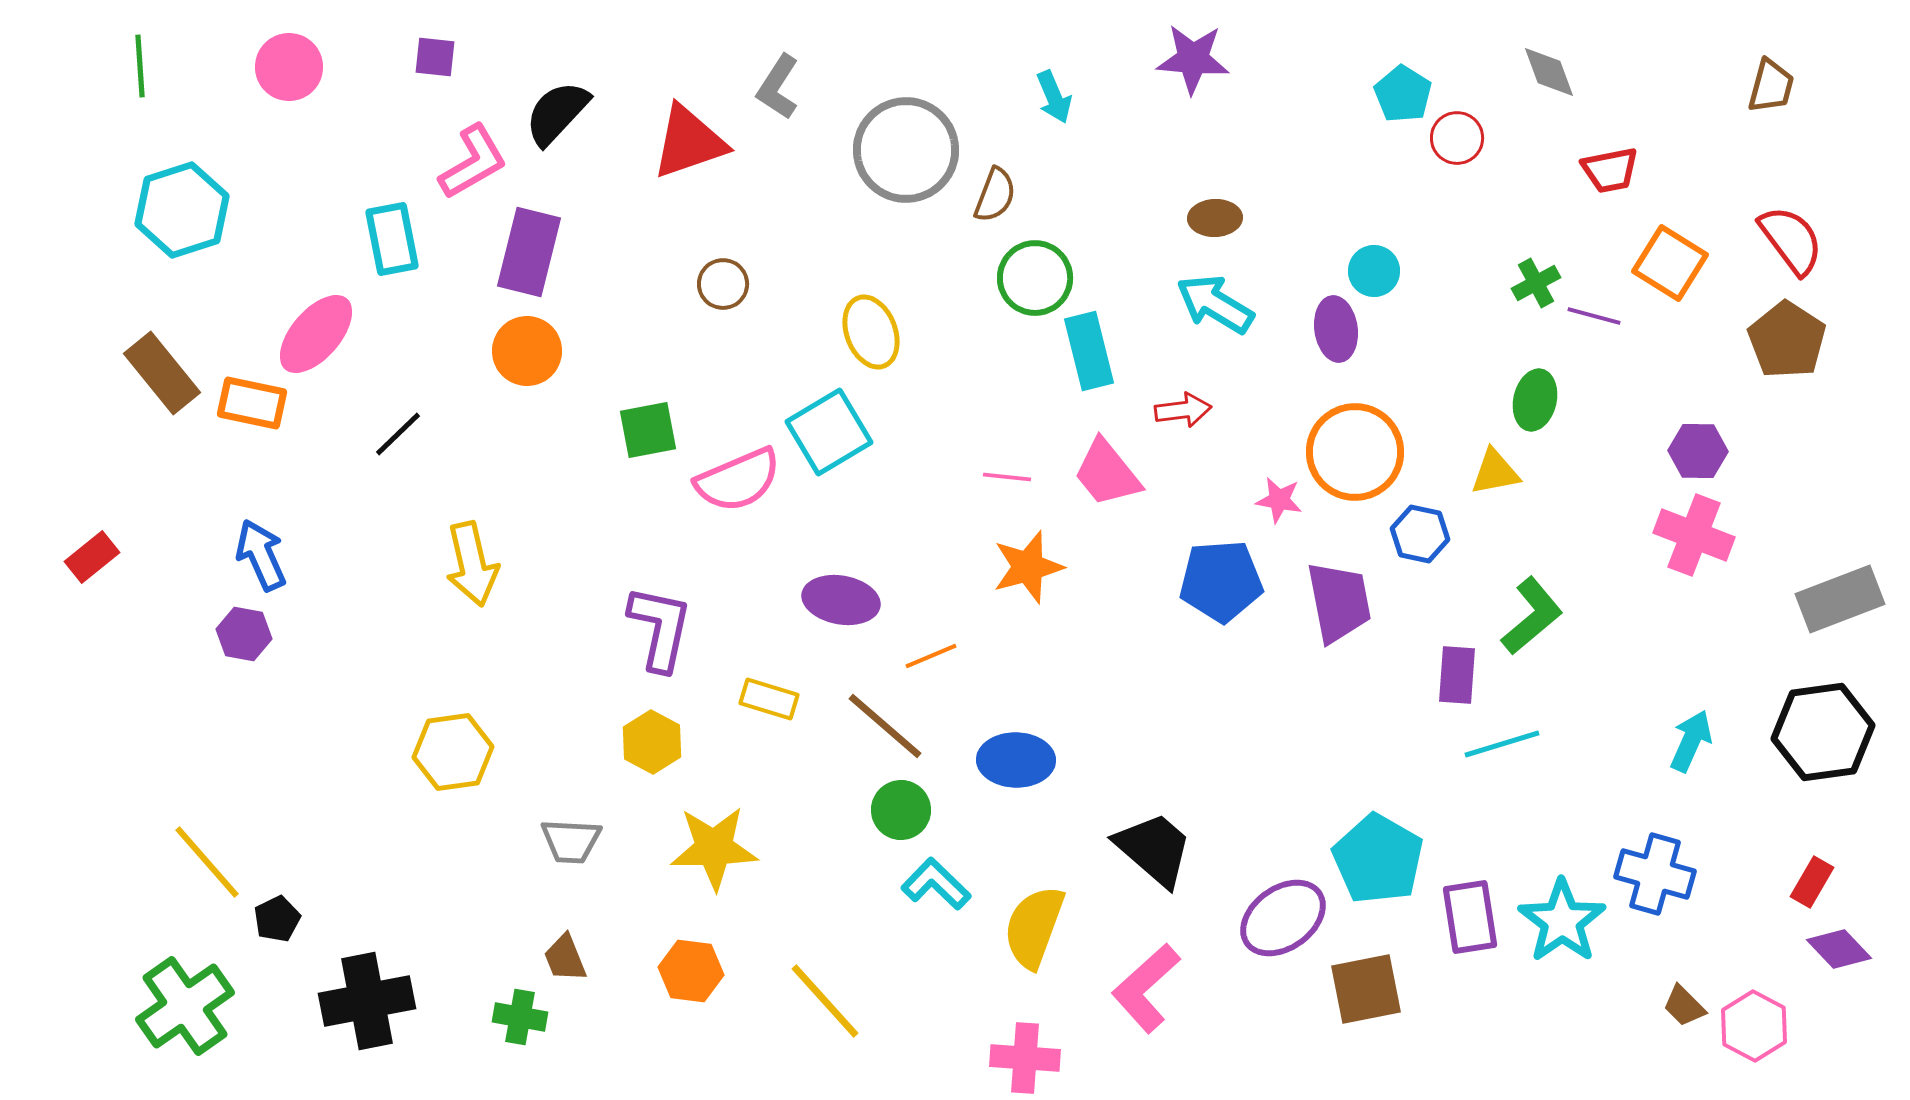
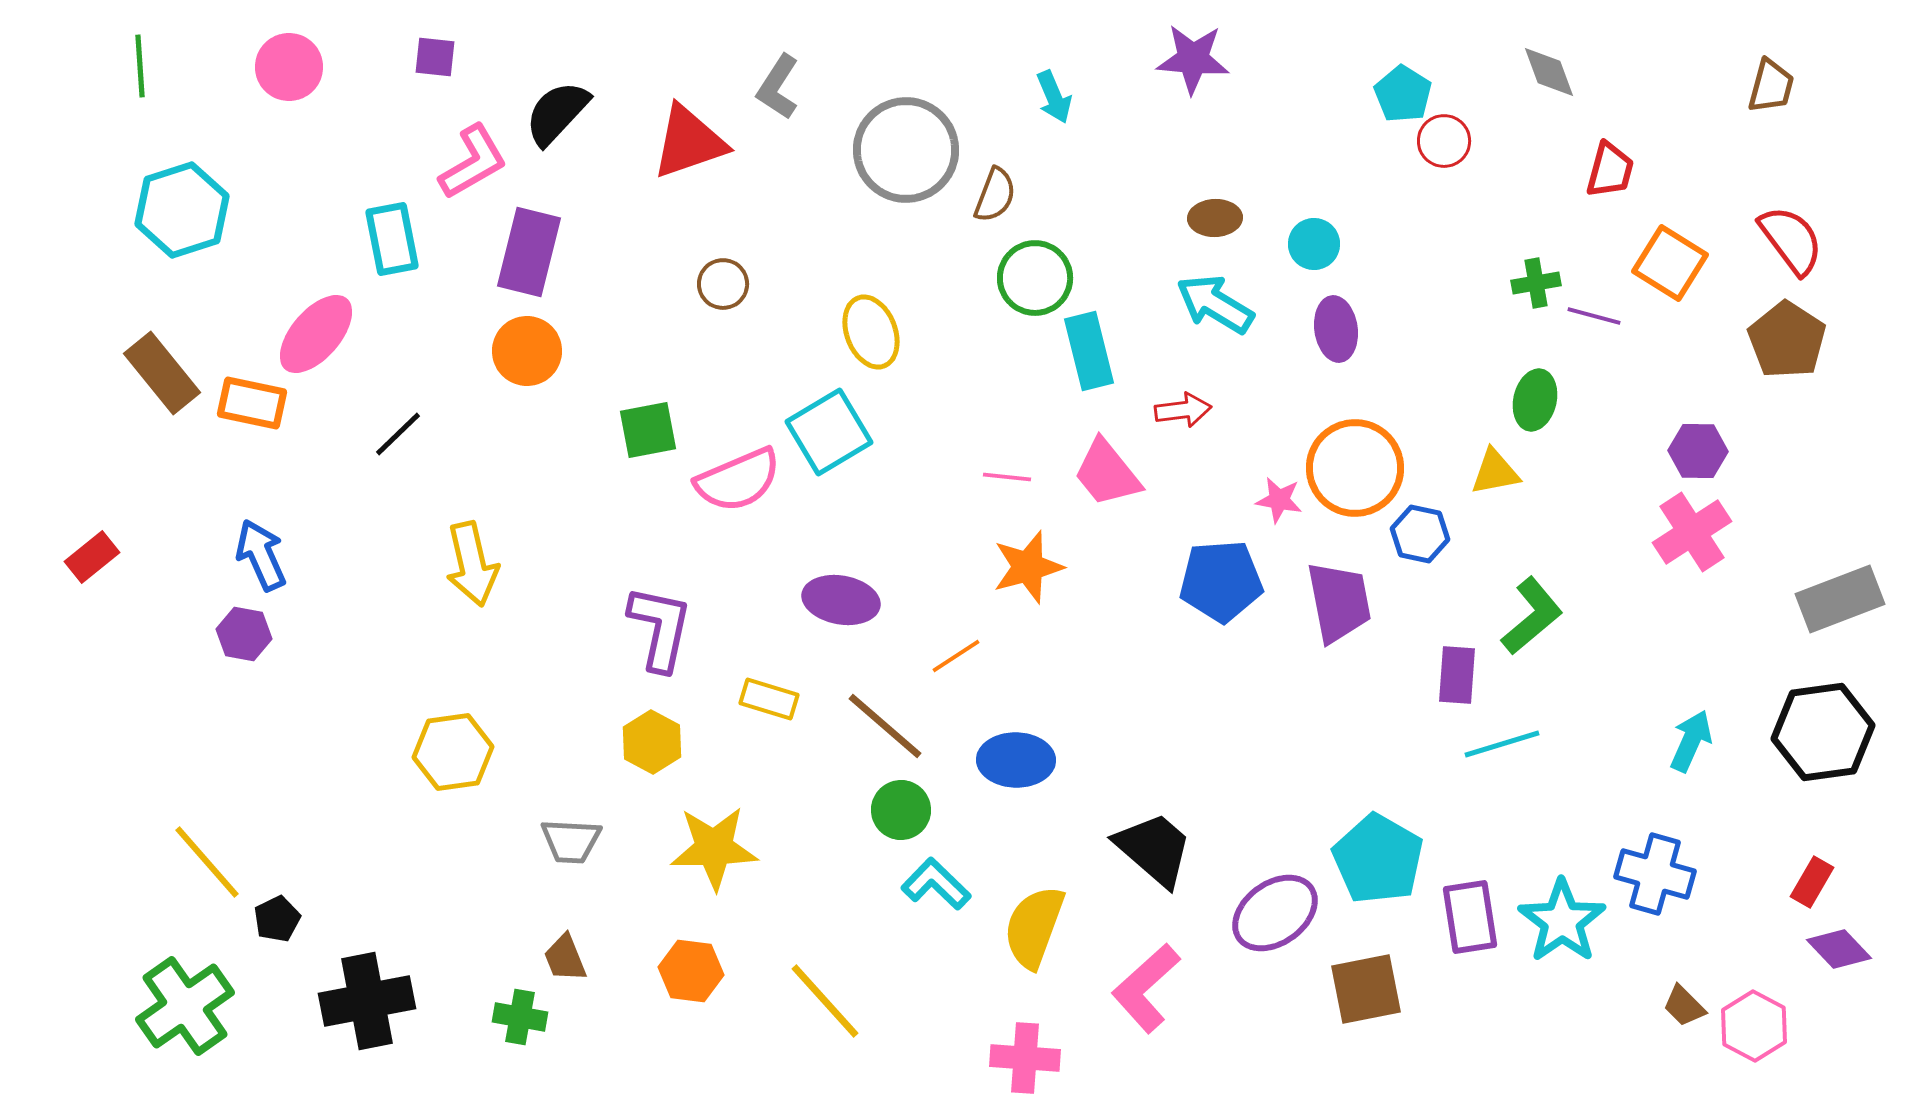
red circle at (1457, 138): moved 13 px left, 3 px down
red trapezoid at (1610, 170): rotated 64 degrees counterclockwise
cyan circle at (1374, 271): moved 60 px left, 27 px up
green cross at (1536, 283): rotated 18 degrees clockwise
orange circle at (1355, 452): moved 16 px down
pink cross at (1694, 535): moved 2 px left, 3 px up; rotated 36 degrees clockwise
orange line at (931, 656): moved 25 px right; rotated 10 degrees counterclockwise
purple ellipse at (1283, 918): moved 8 px left, 5 px up
